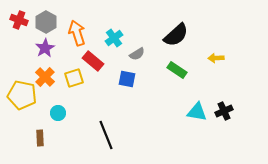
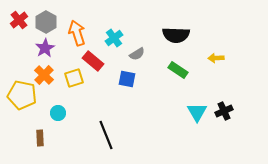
red cross: rotated 30 degrees clockwise
black semicircle: rotated 44 degrees clockwise
green rectangle: moved 1 px right
orange cross: moved 1 px left, 2 px up
cyan triangle: rotated 50 degrees clockwise
